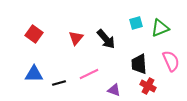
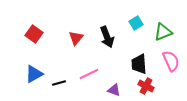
cyan square: rotated 16 degrees counterclockwise
green triangle: moved 3 px right, 4 px down
black arrow: moved 1 px right, 2 px up; rotated 20 degrees clockwise
blue triangle: rotated 30 degrees counterclockwise
red cross: moved 2 px left
